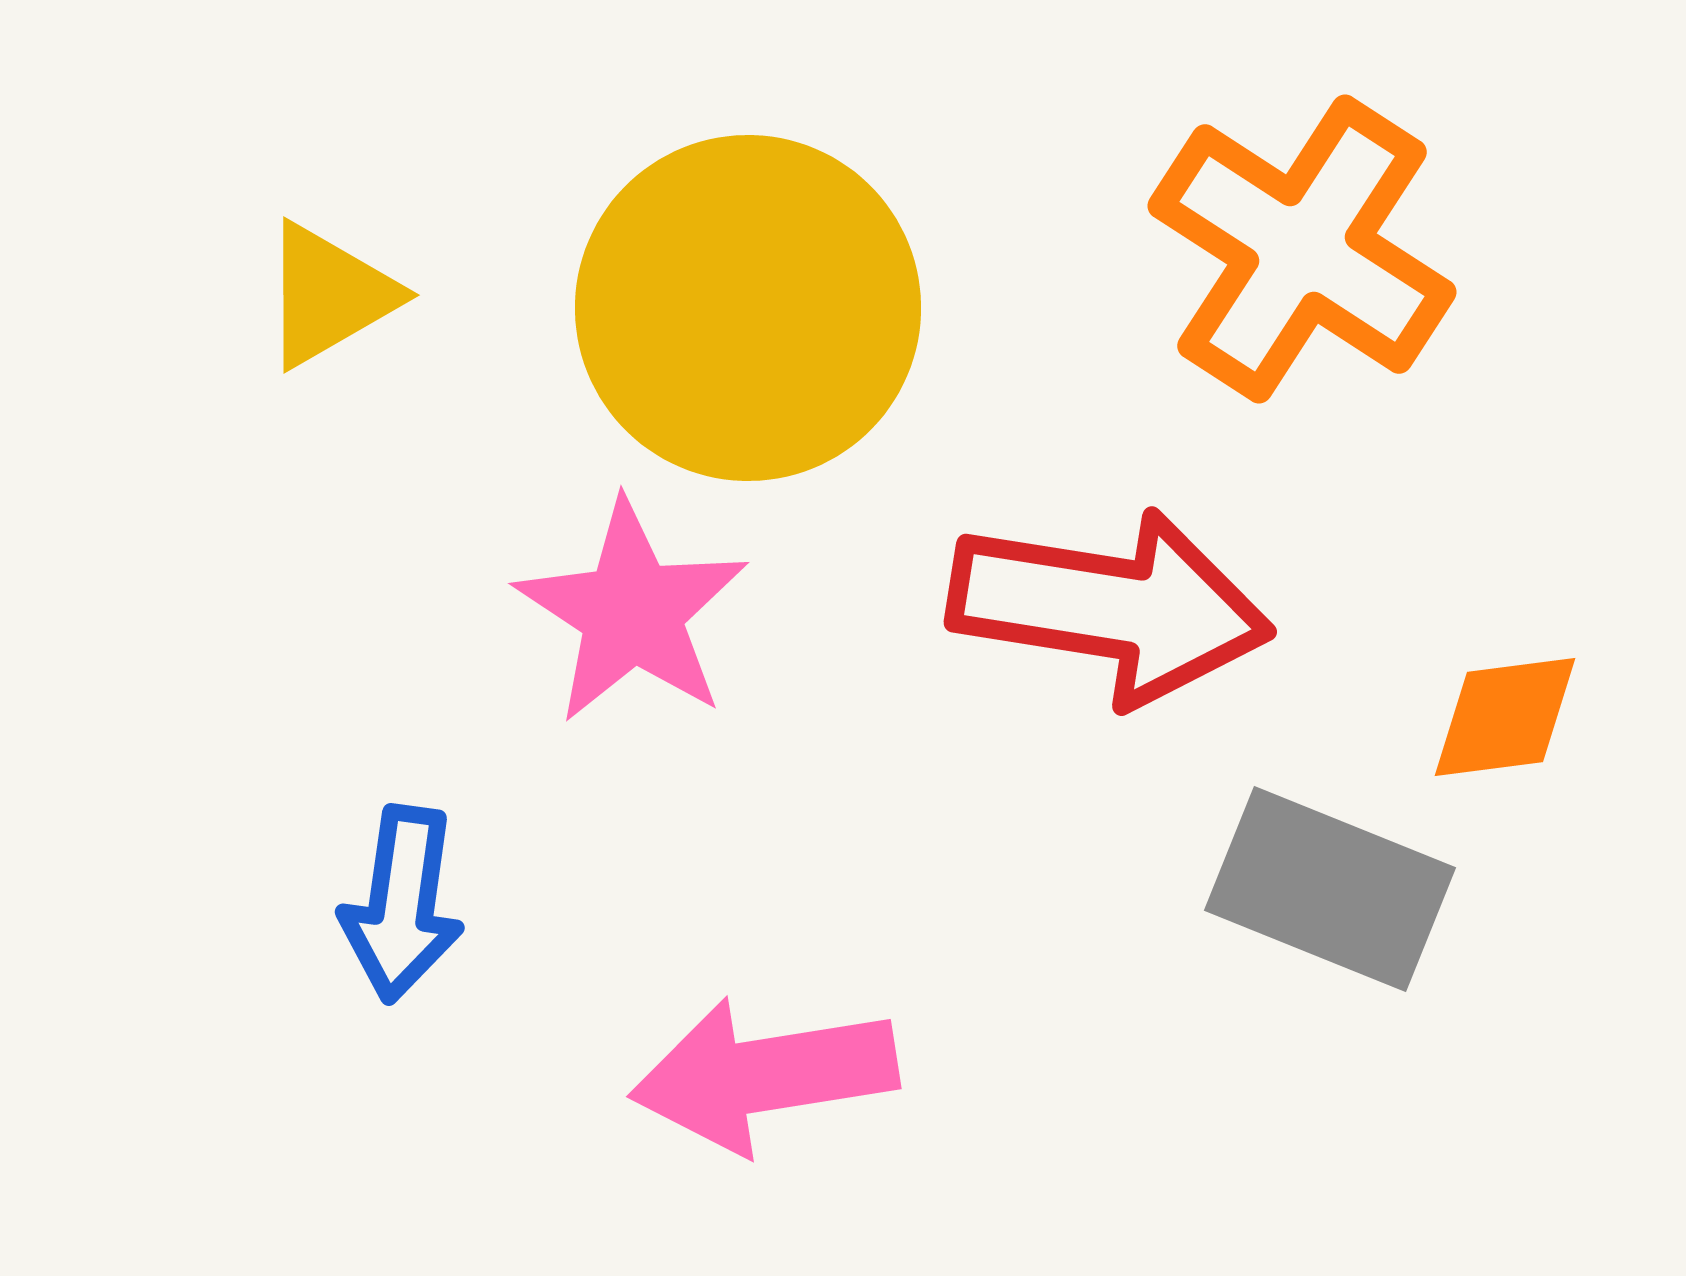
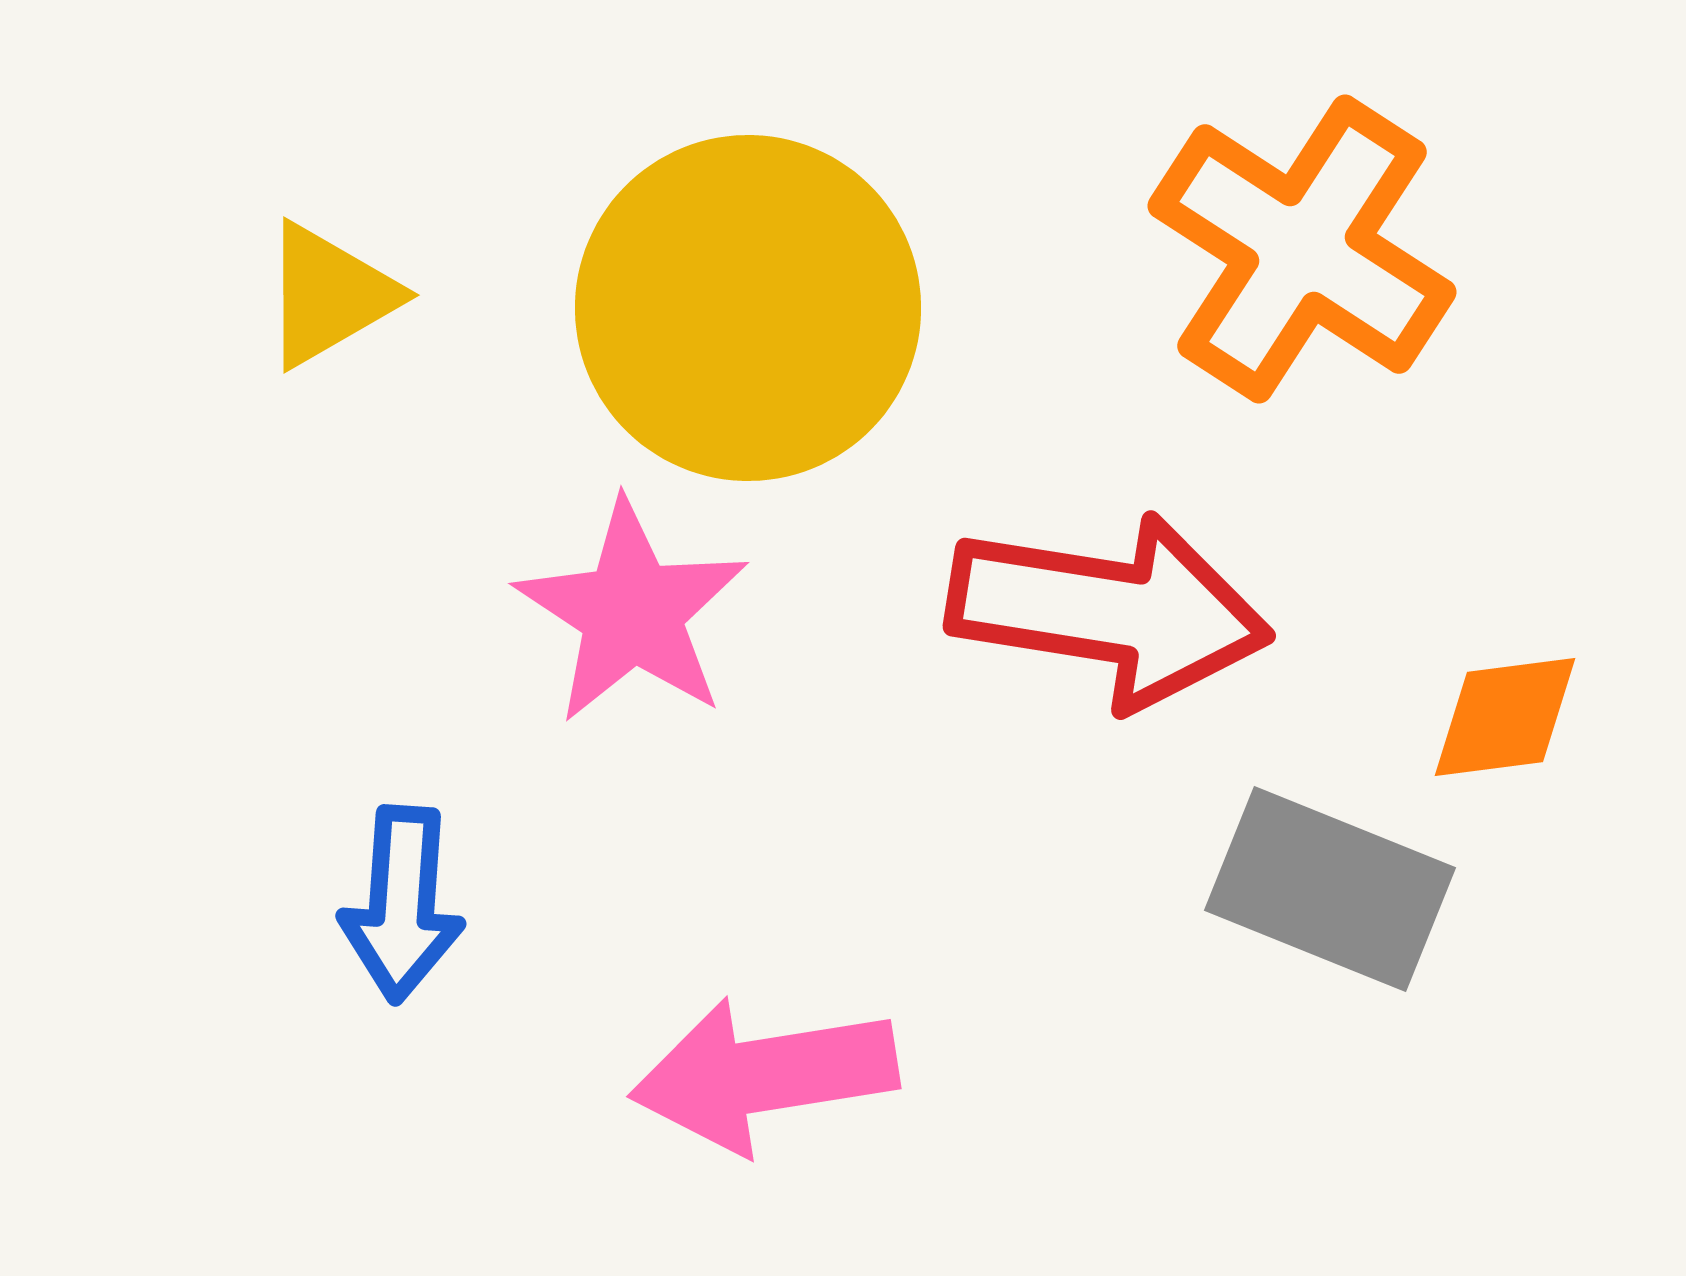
red arrow: moved 1 px left, 4 px down
blue arrow: rotated 4 degrees counterclockwise
